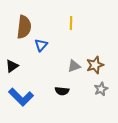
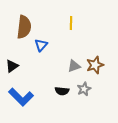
gray star: moved 17 px left
